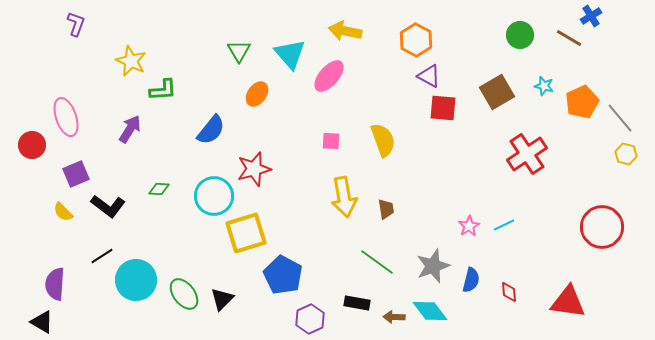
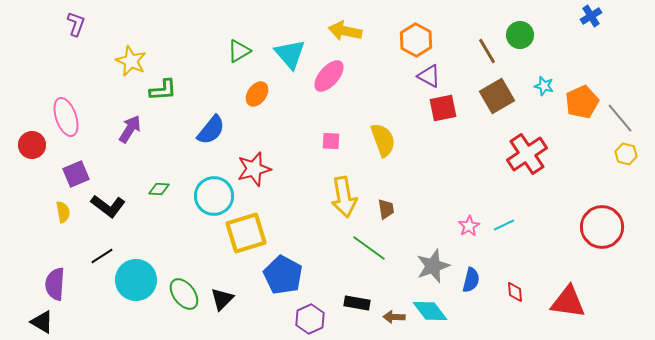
brown line at (569, 38): moved 82 px left, 13 px down; rotated 28 degrees clockwise
green triangle at (239, 51): rotated 30 degrees clockwise
brown square at (497, 92): moved 4 px down
red square at (443, 108): rotated 16 degrees counterclockwise
yellow semicircle at (63, 212): rotated 145 degrees counterclockwise
green line at (377, 262): moved 8 px left, 14 px up
red diamond at (509, 292): moved 6 px right
